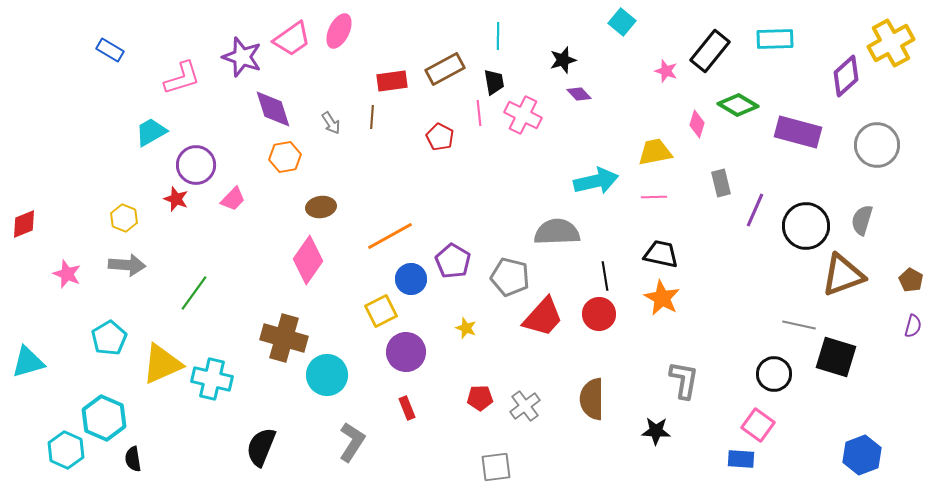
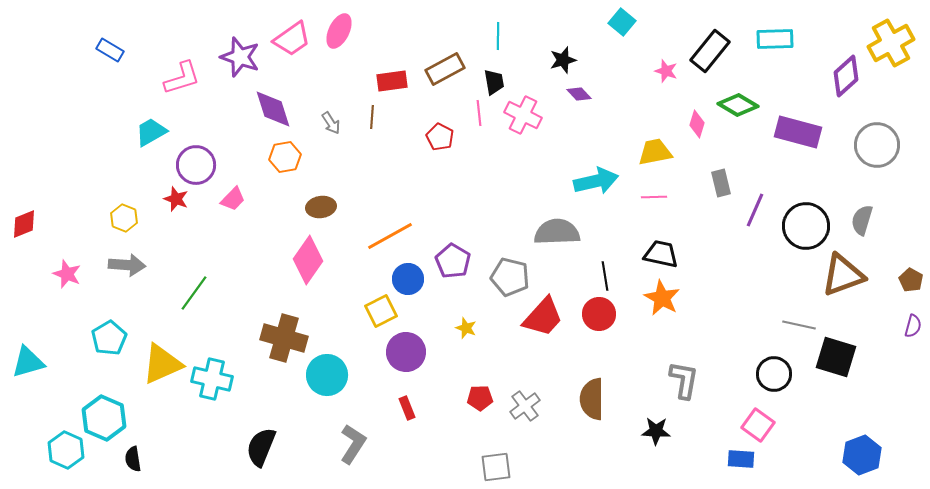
purple star at (242, 57): moved 2 px left
blue circle at (411, 279): moved 3 px left
gray L-shape at (352, 442): moved 1 px right, 2 px down
